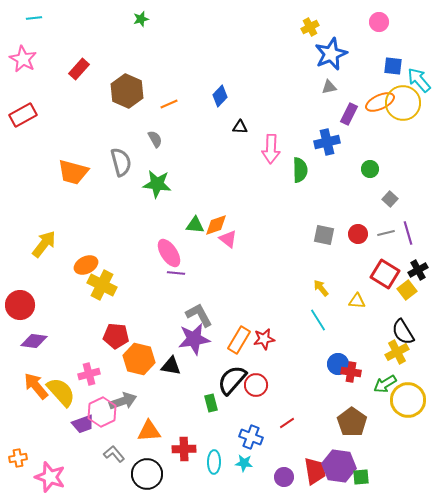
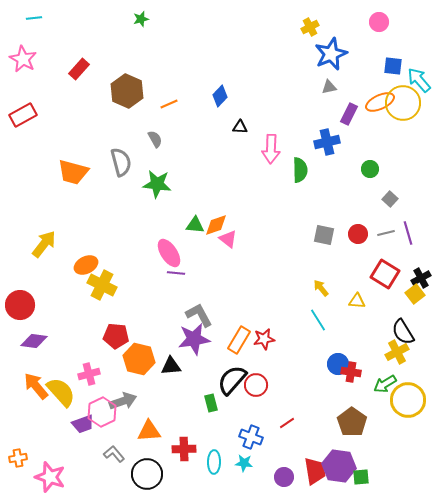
black cross at (418, 270): moved 3 px right, 8 px down
yellow square at (407, 290): moved 8 px right, 4 px down
black triangle at (171, 366): rotated 15 degrees counterclockwise
